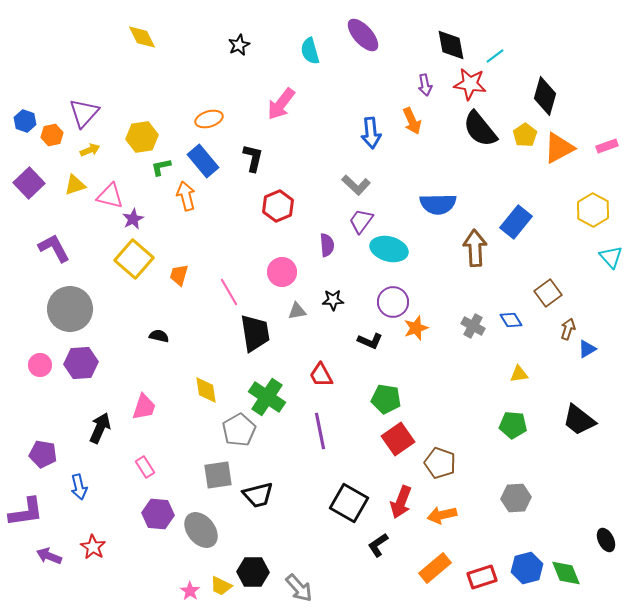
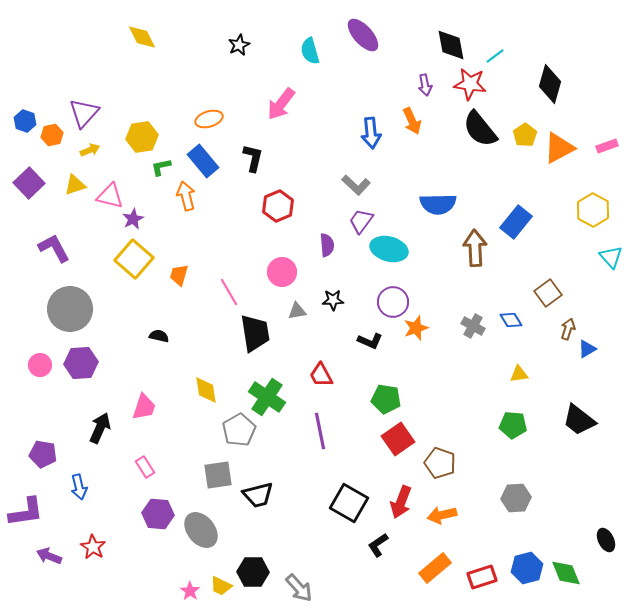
black diamond at (545, 96): moved 5 px right, 12 px up
